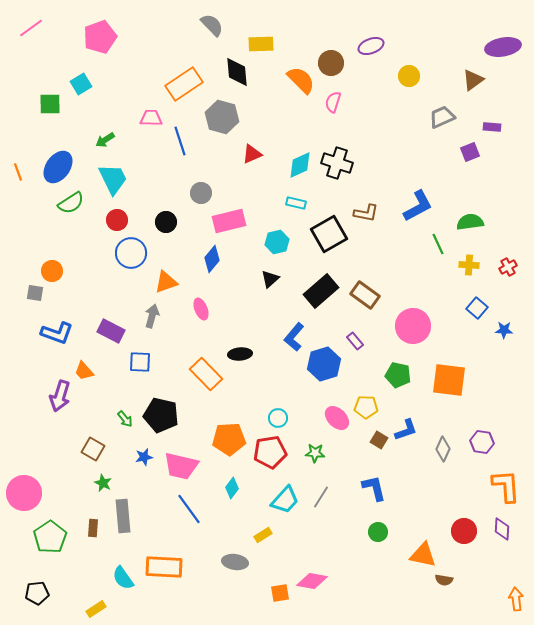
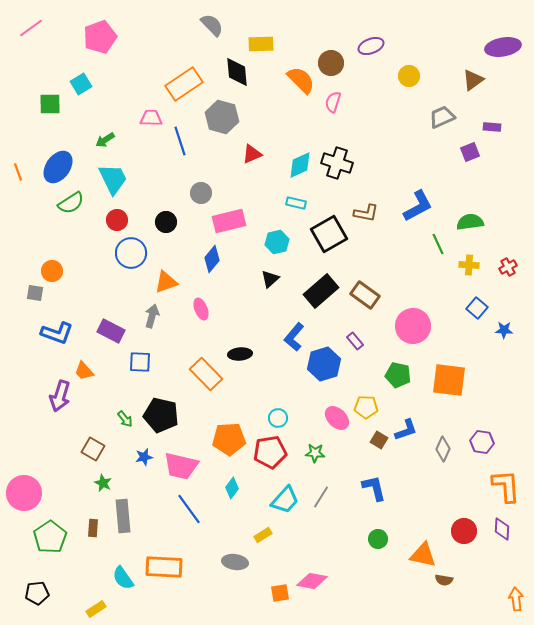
green circle at (378, 532): moved 7 px down
